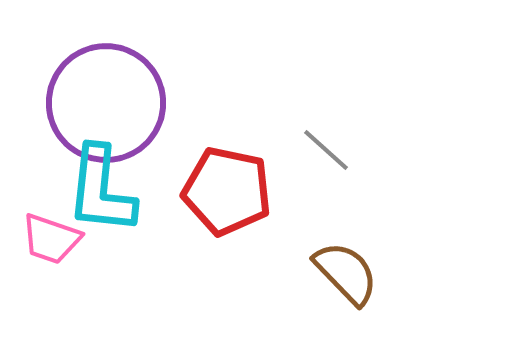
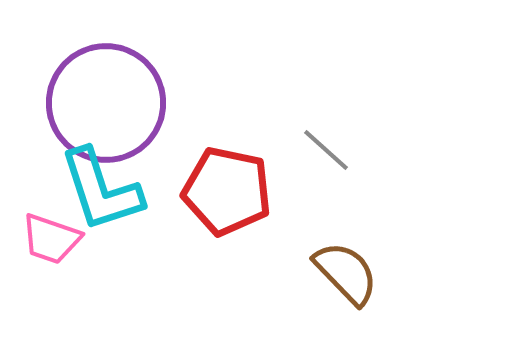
cyan L-shape: rotated 24 degrees counterclockwise
